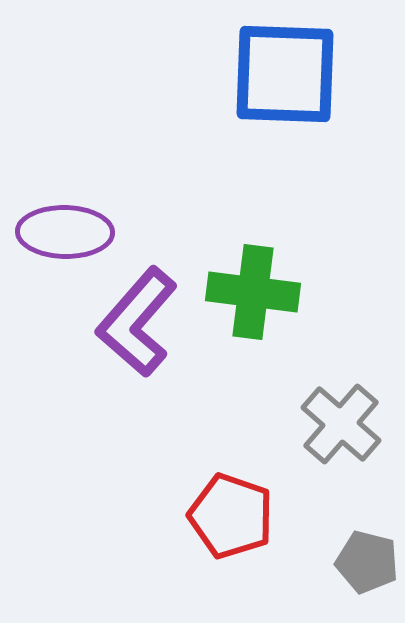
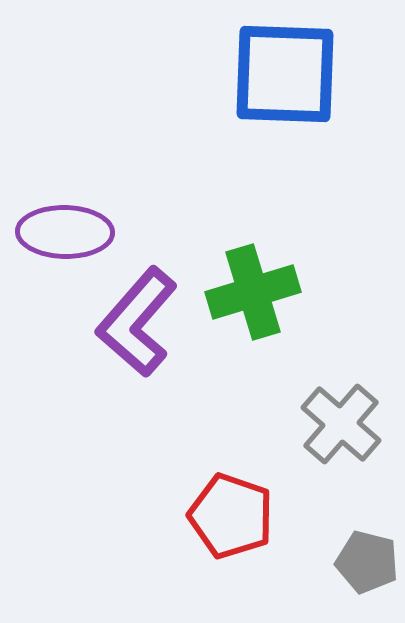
green cross: rotated 24 degrees counterclockwise
